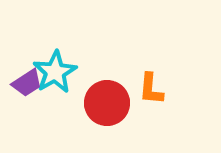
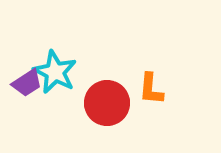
cyan star: rotated 15 degrees counterclockwise
